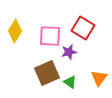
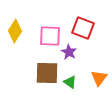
red square: rotated 10 degrees counterclockwise
purple star: rotated 28 degrees counterclockwise
brown square: rotated 25 degrees clockwise
